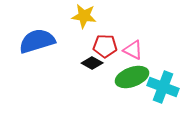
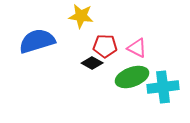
yellow star: moved 3 px left
pink triangle: moved 4 px right, 2 px up
cyan cross: rotated 28 degrees counterclockwise
